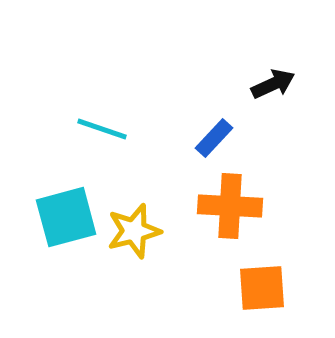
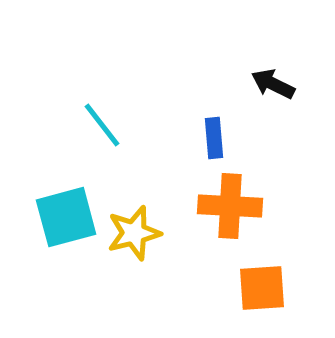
black arrow: rotated 129 degrees counterclockwise
cyan line: moved 4 px up; rotated 33 degrees clockwise
blue rectangle: rotated 48 degrees counterclockwise
yellow star: moved 2 px down
